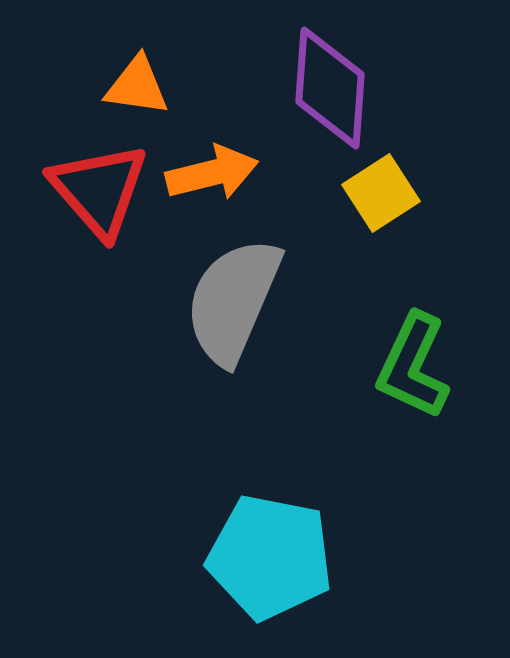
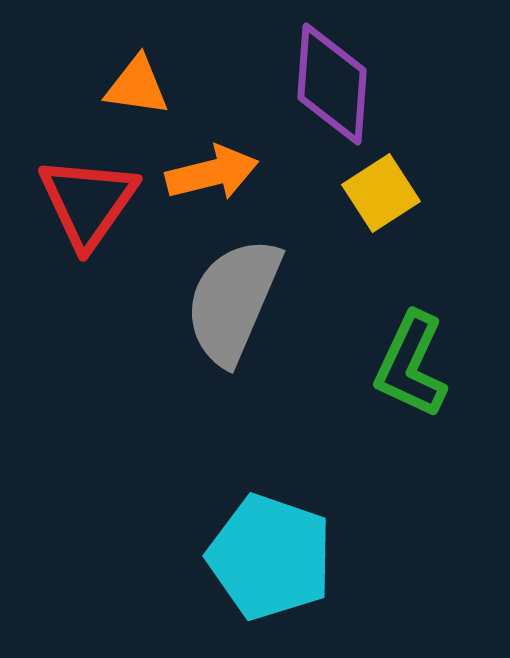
purple diamond: moved 2 px right, 4 px up
red triangle: moved 11 px left, 12 px down; rotated 16 degrees clockwise
green L-shape: moved 2 px left, 1 px up
cyan pentagon: rotated 8 degrees clockwise
